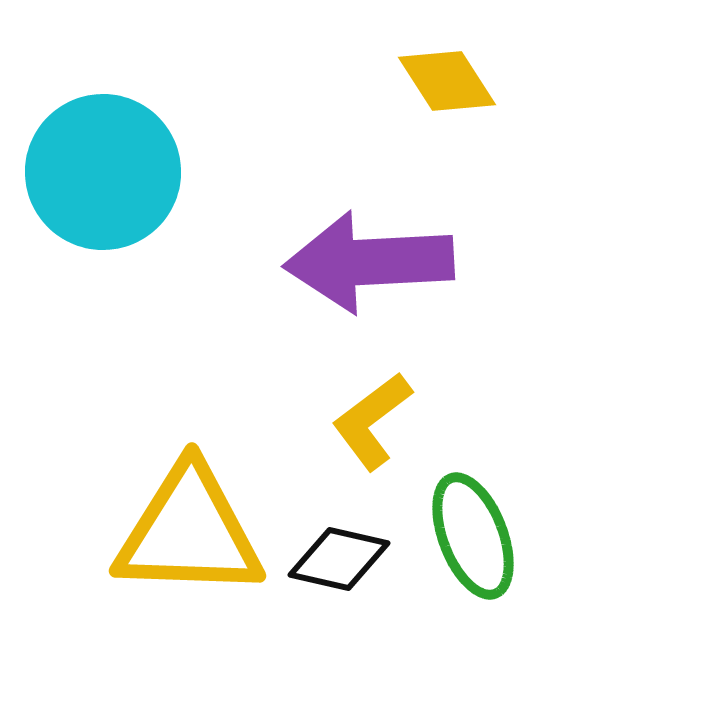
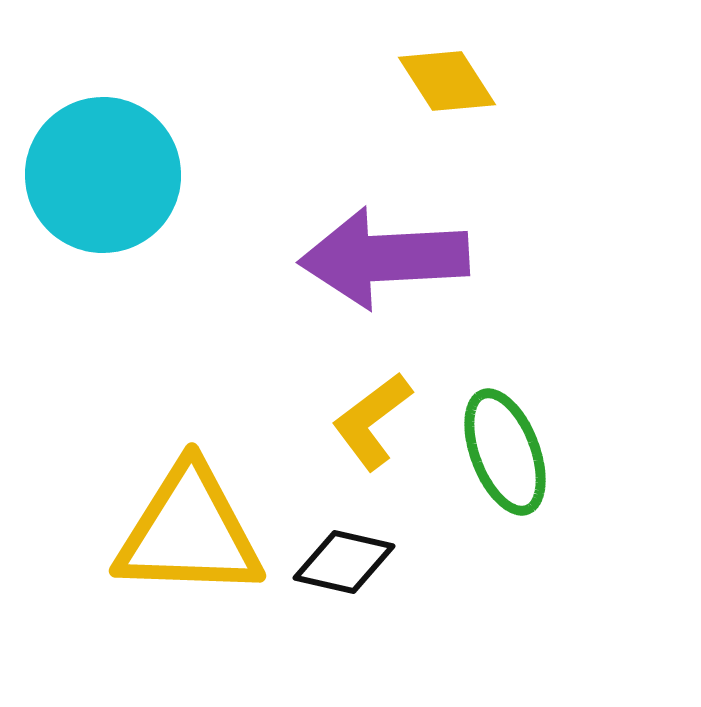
cyan circle: moved 3 px down
purple arrow: moved 15 px right, 4 px up
green ellipse: moved 32 px right, 84 px up
black diamond: moved 5 px right, 3 px down
